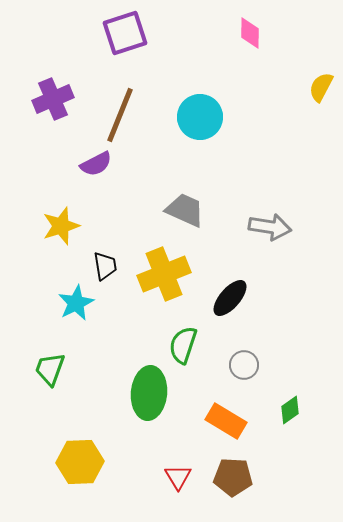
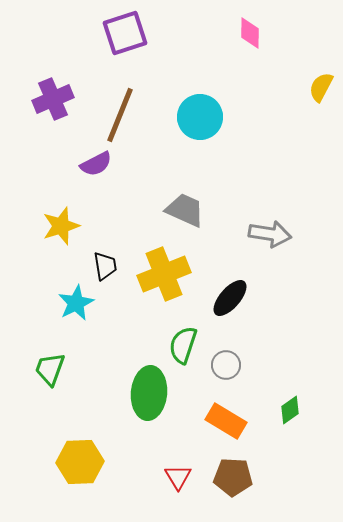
gray arrow: moved 7 px down
gray circle: moved 18 px left
